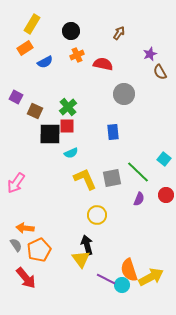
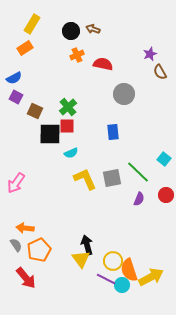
brown arrow: moved 26 px left, 4 px up; rotated 104 degrees counterclockwise
blue semicircle: moved 31 px left, 16 px down
yellow circle: moved 16 px right, 46 px down
